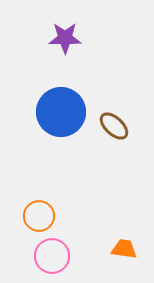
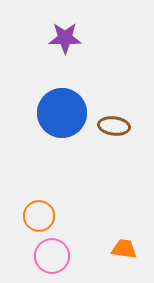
blue circle: moved 1 px right, 1 px down
brown ellipse: rotated 36 degrees counterclockwise
